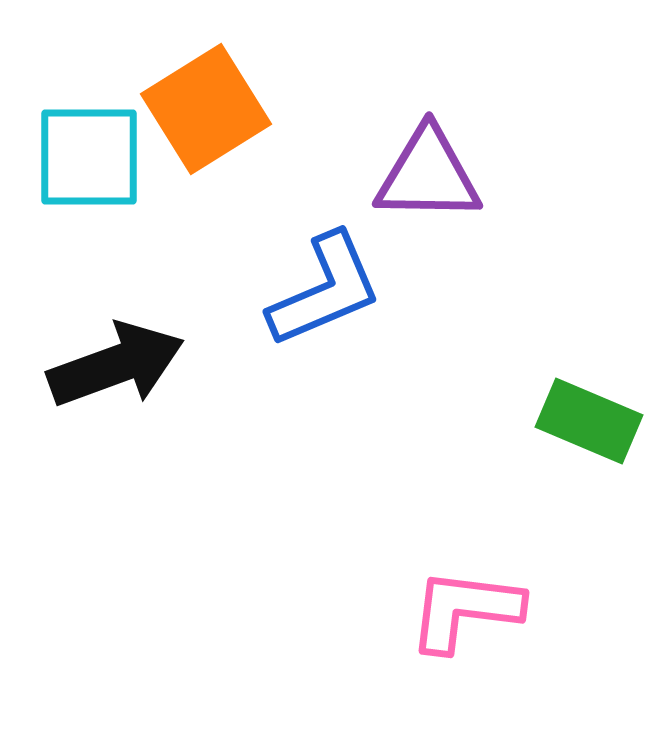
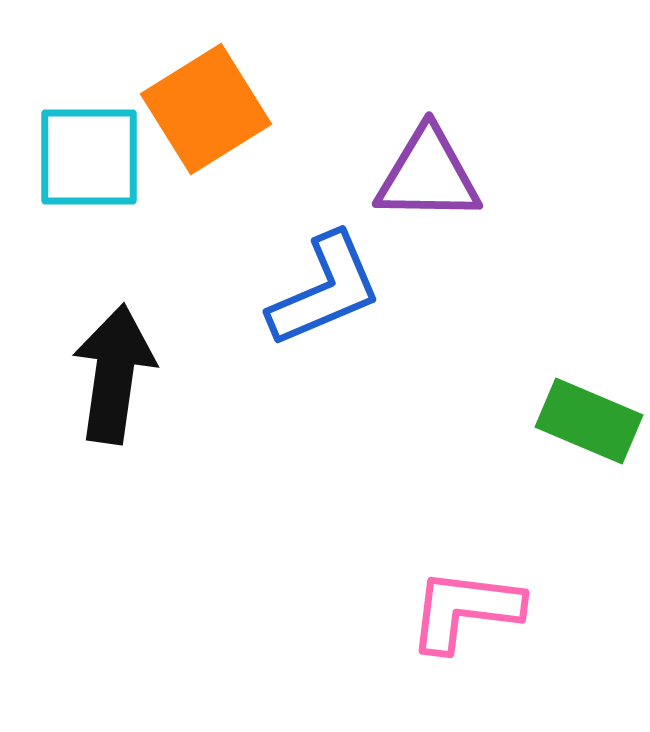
black arrow: moved 2 px left, 9 px down; rotated 62 degrees counterclockwise
